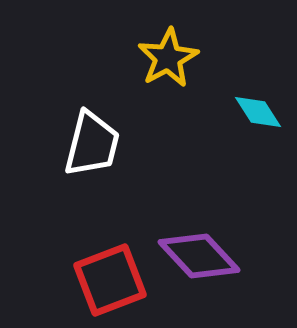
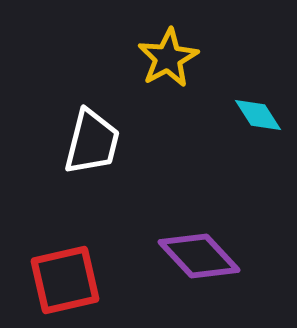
cyan diamond: moved 3 px down
white trapezoid: moved 2 px up
red square: moved 45 px left; rotated 8 degrees clockwise
